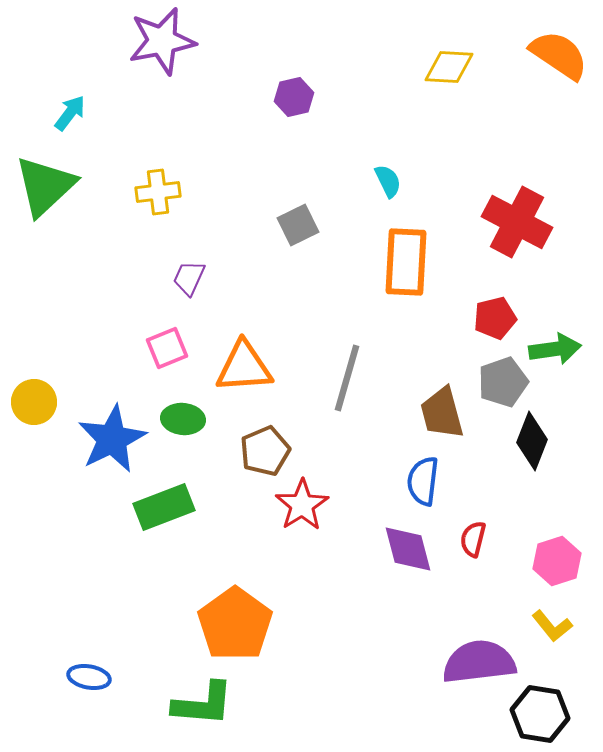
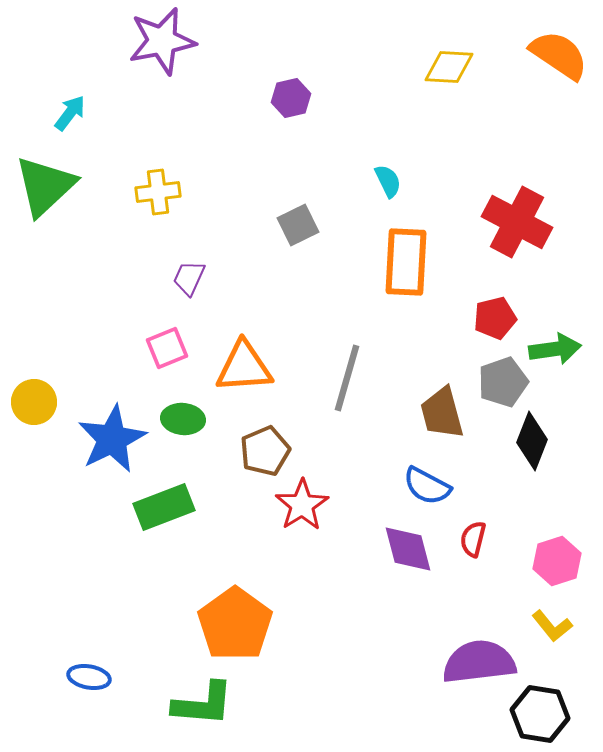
purple hexagon: moved 3 px left, 1 px down
blue semicircle: moved 4 px right, 5 px down; rotated 69 degrees counterclockwise
